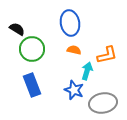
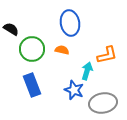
black semicircle: moved 6 px left
orange semicircle: moved 12 px left
